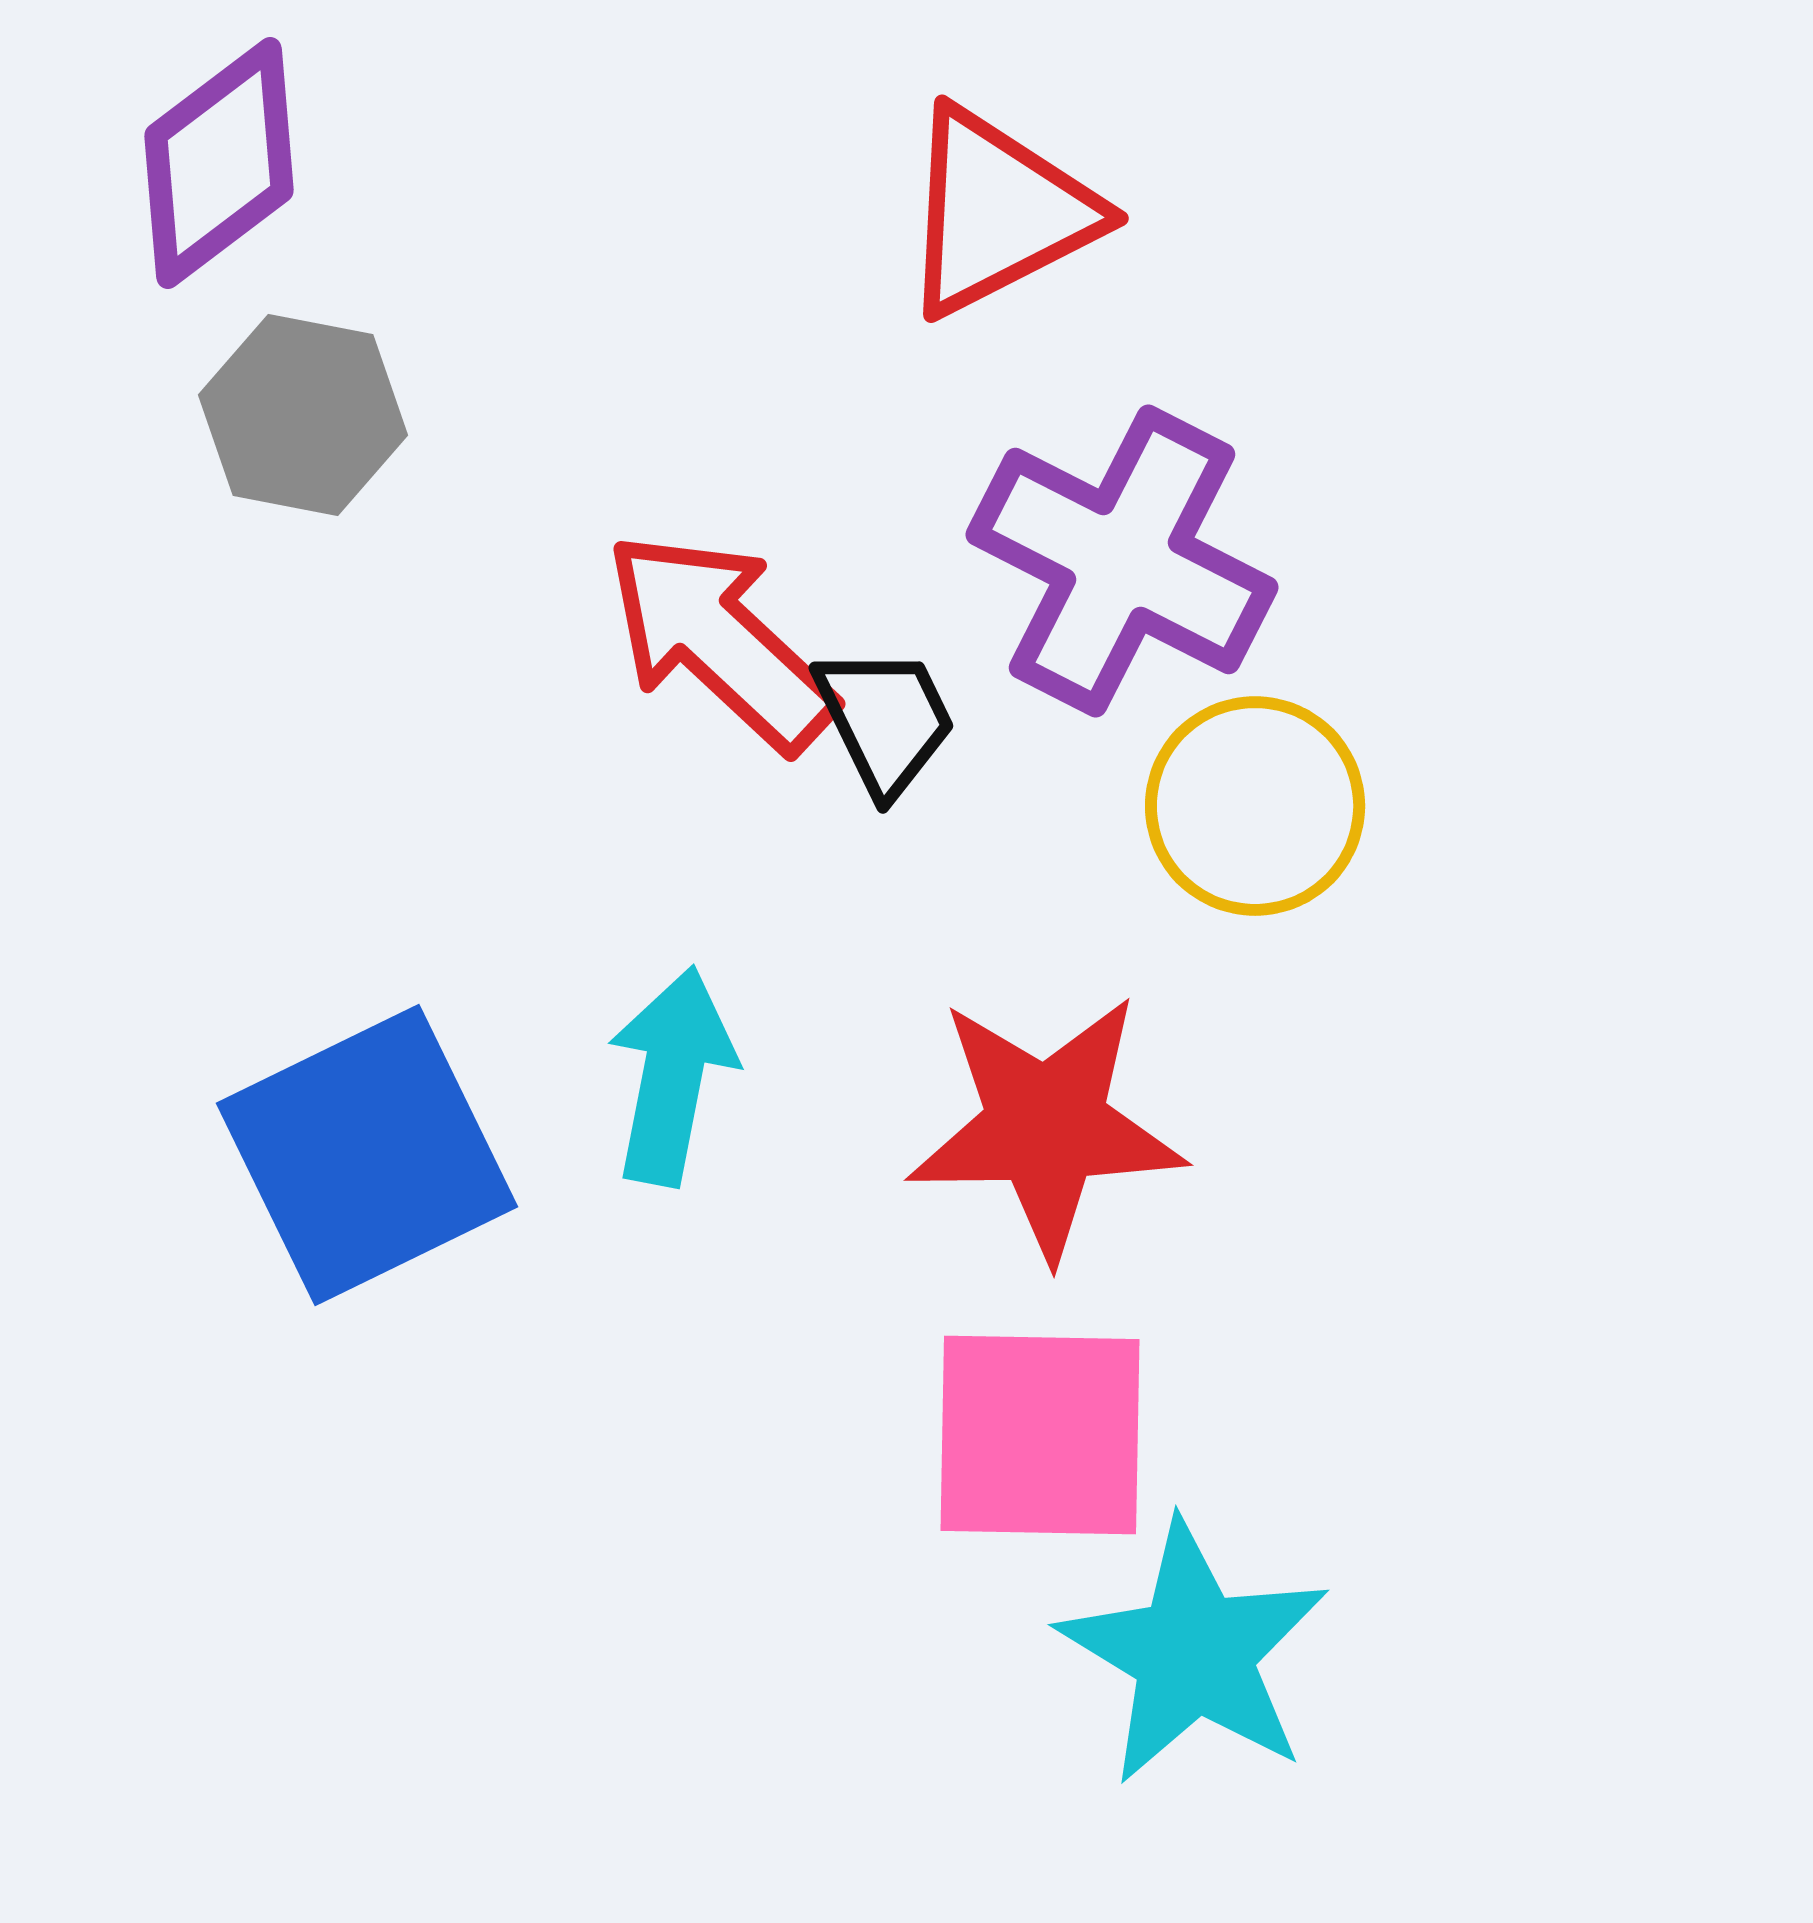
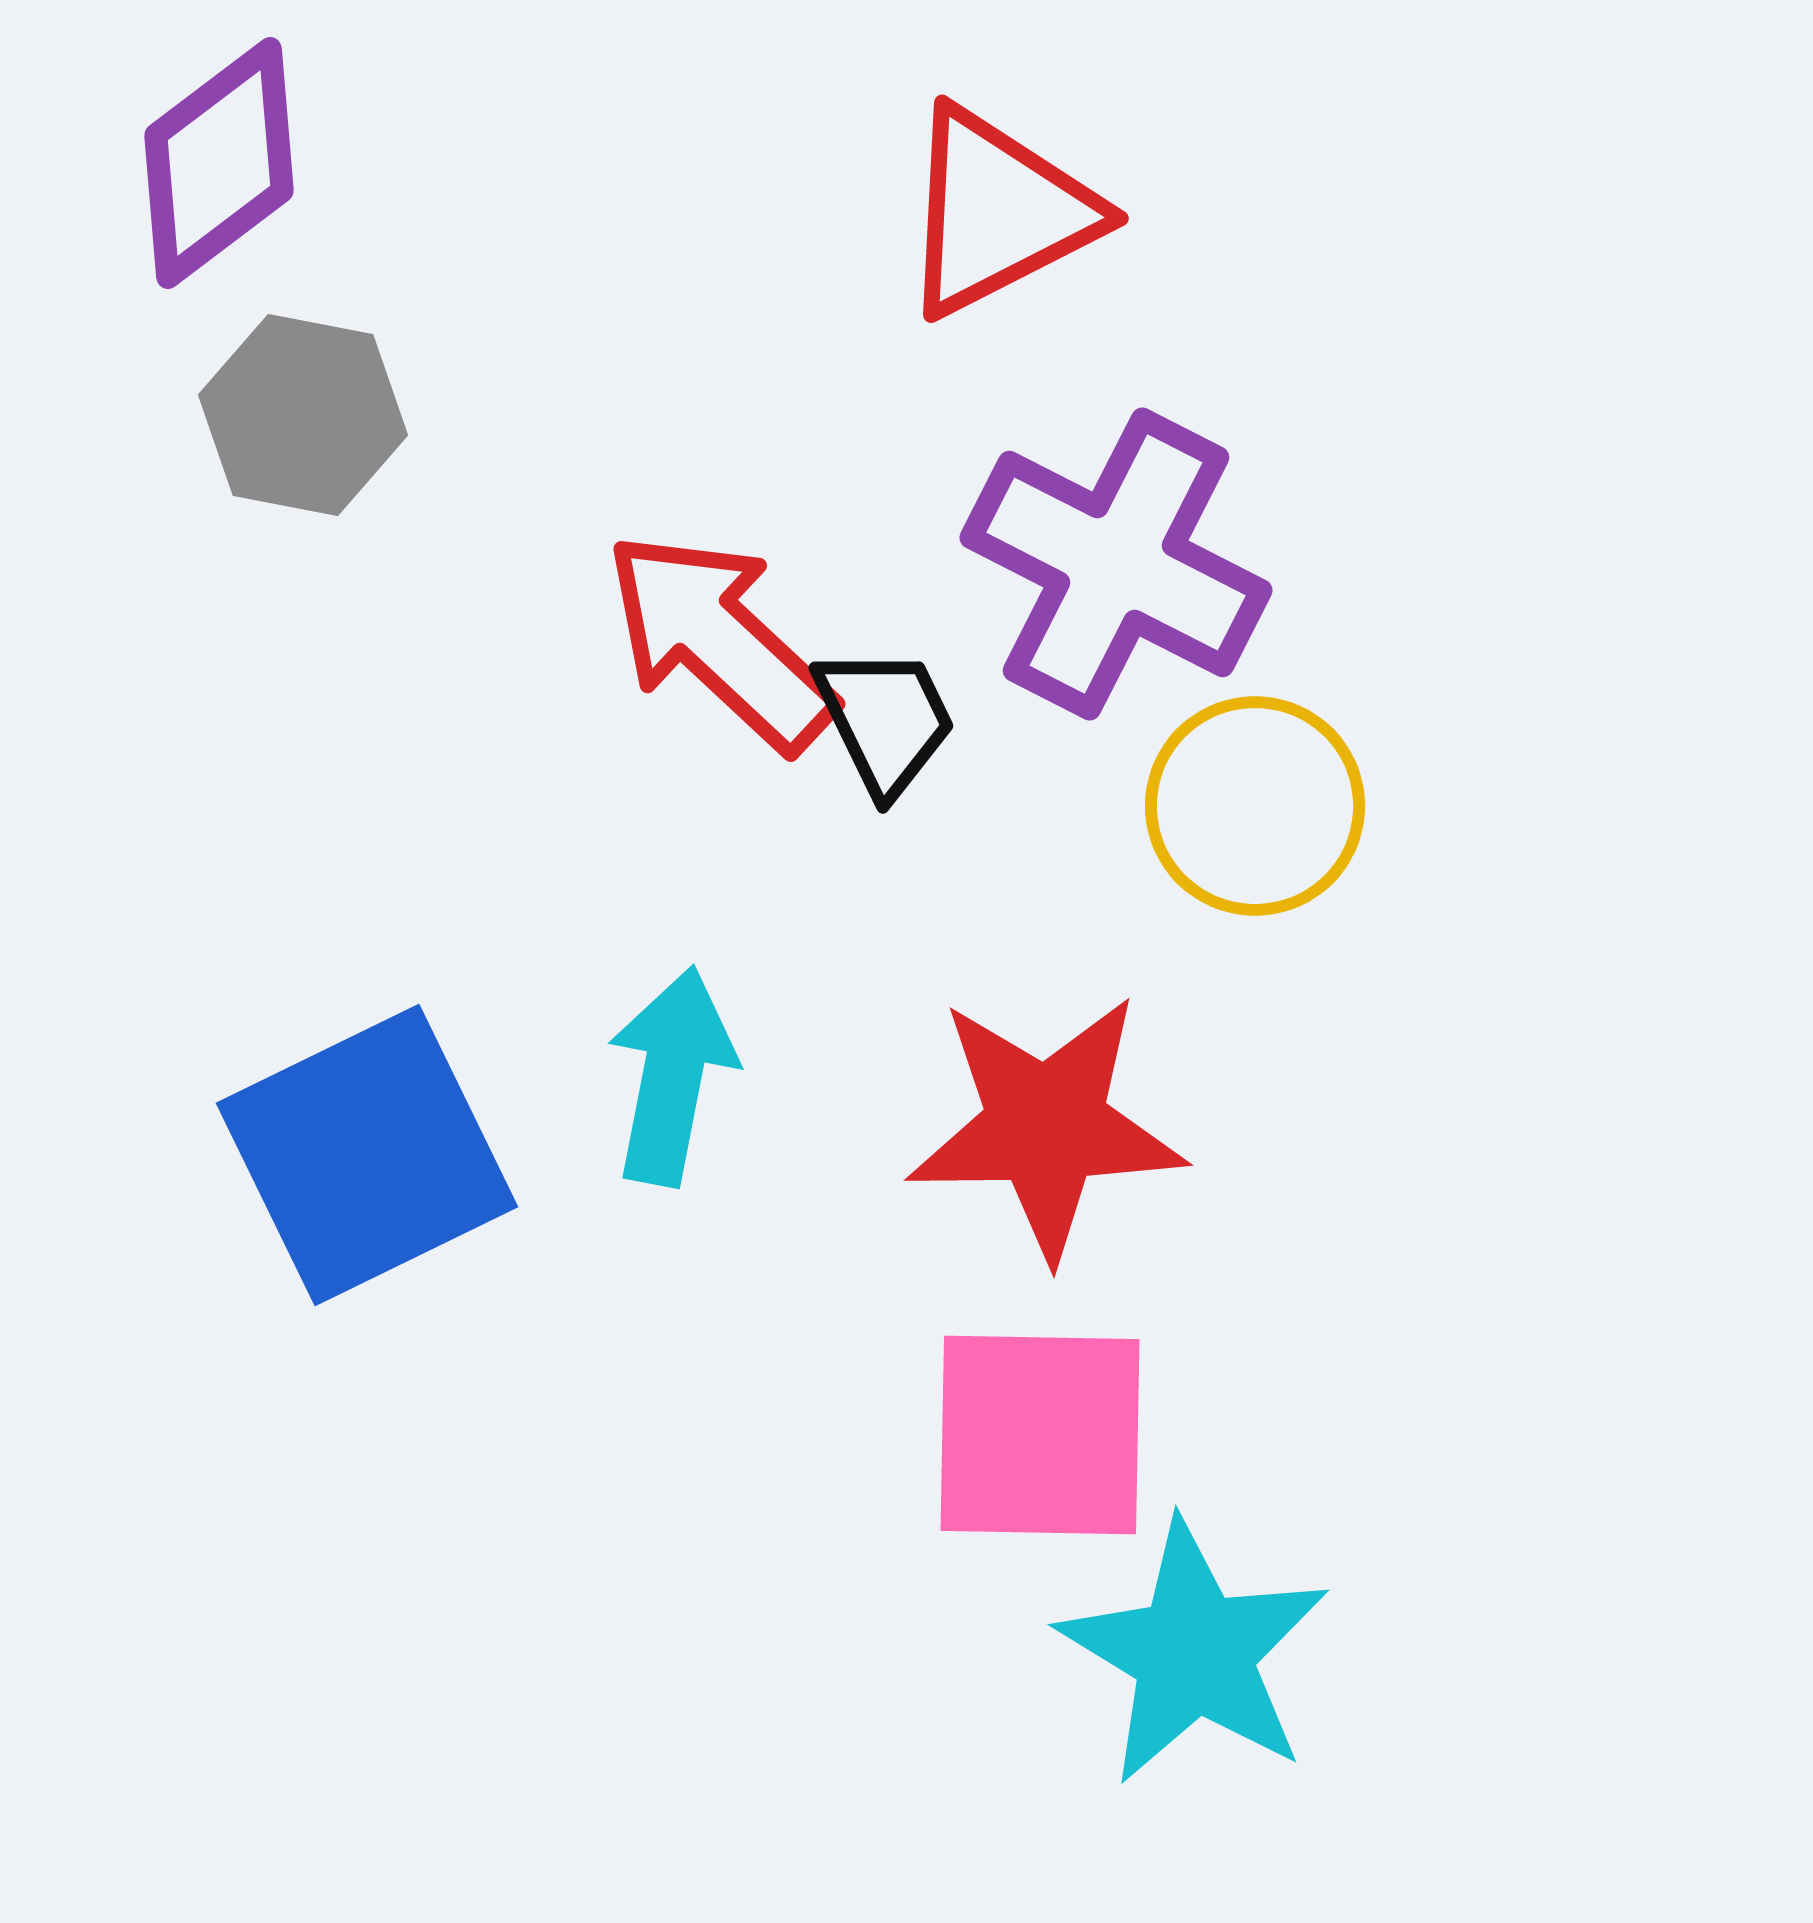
purple cross: moved 6 px left, 3 px down
